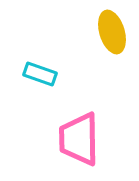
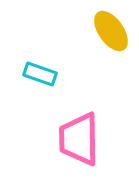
yellow ellipse: moved 1 px left, 1 px up; rotated 18 degrees counterclockwise
